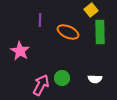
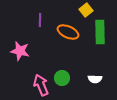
yellow square: moved 5 px left
pink star: rotated 18 degrees counterclockwise
pink arrow: rotated 50 degrees counterclockwise
